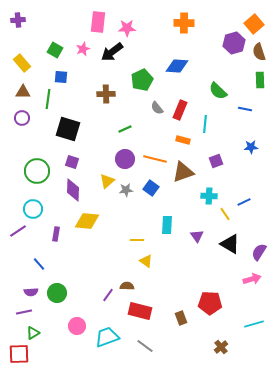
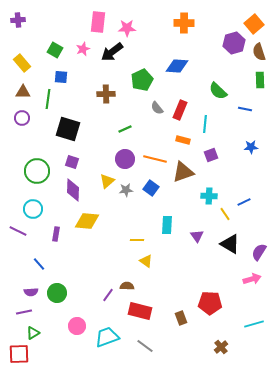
purple square at (216, 161): moved 5 px left, 6 px up
purple line at (18, 231): rotated 60 degrees clockwise
